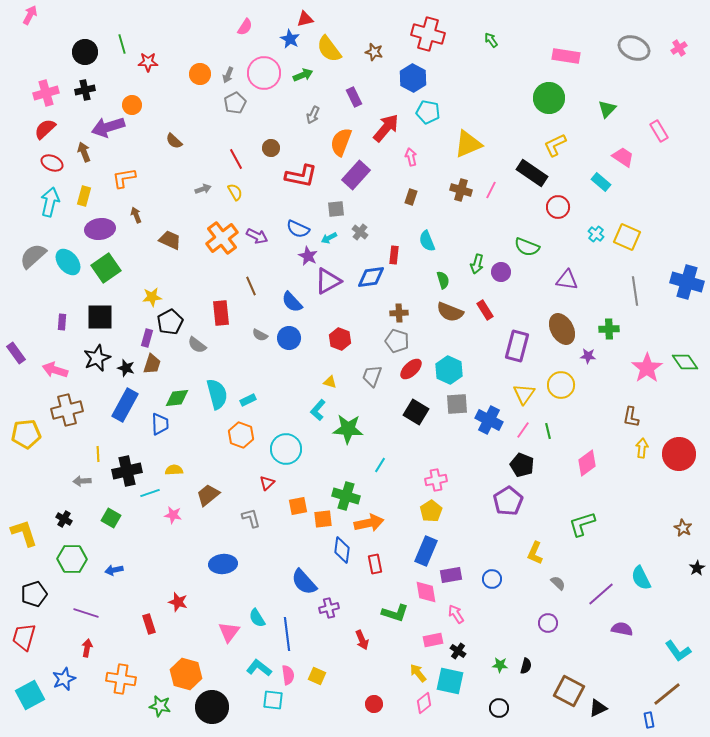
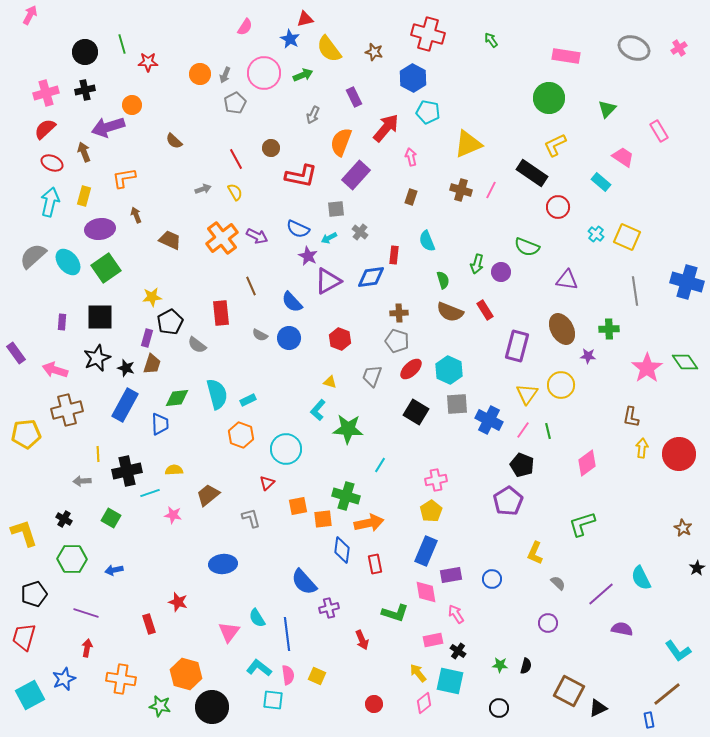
gray arrow at (228, 75): moved 3 px left
yellow triangle at (524, 394): moved 3 px right
